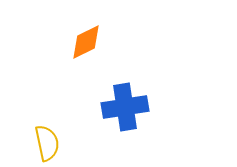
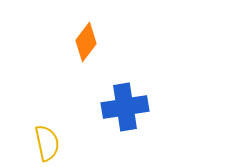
orange diamond: rotated 27 degrees counterclockwise
